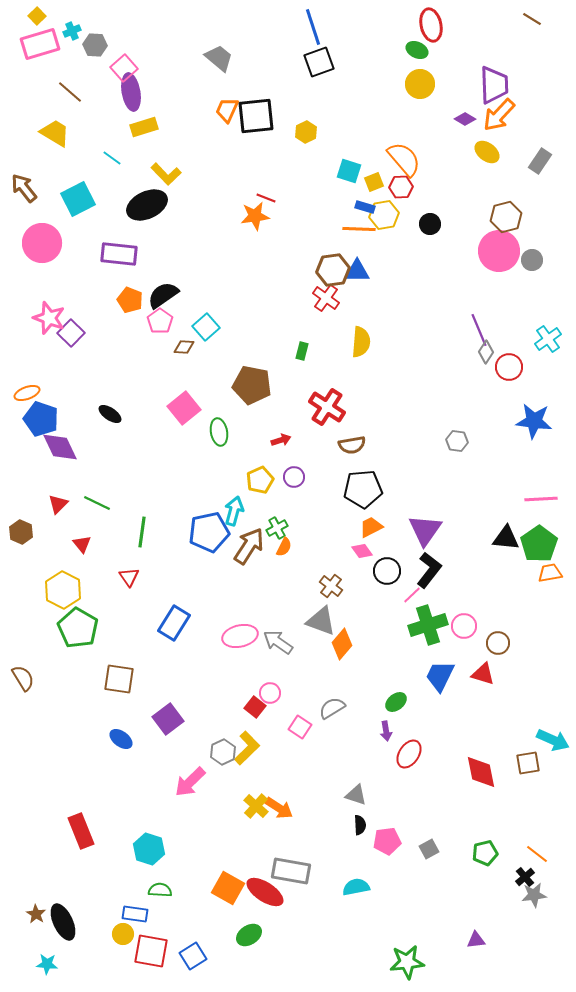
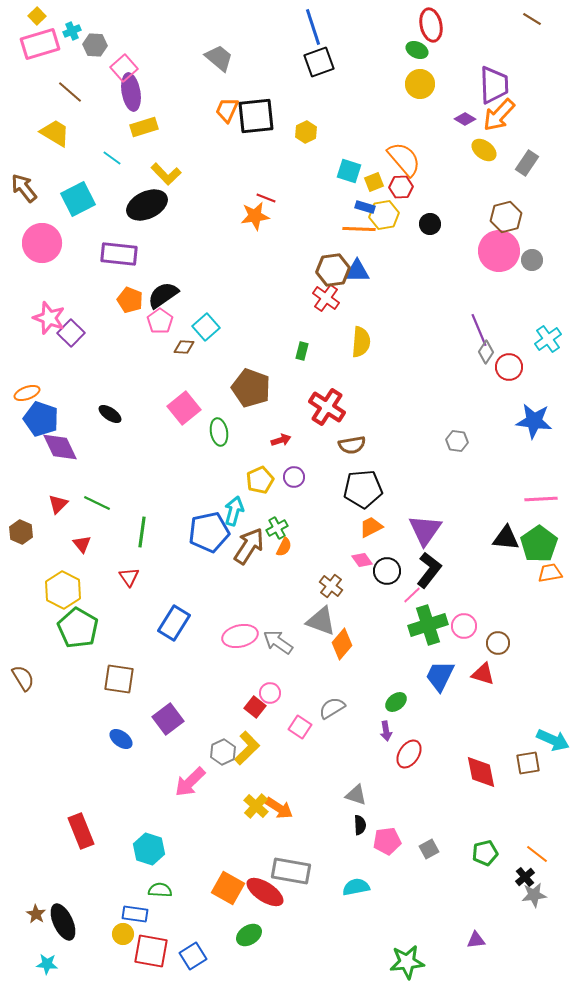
yellow ellipse at (487, 152): moved 3 px left, 2 px up
gray rectangle at (540, 161): moved 13 px left, 2 px down
brown pentagon at (252, 385): moved 1 px left, 3 px down; rotated 9 degrees clockwise
pink diamond at (362, 551): moved 9 px down
